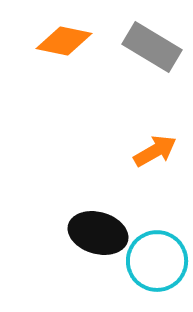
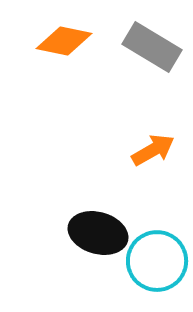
orange arrow: moved 2 px left, 1 px up
